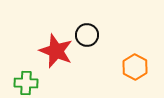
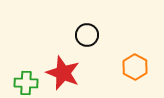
red star: moved 7 px right, 22 px down
